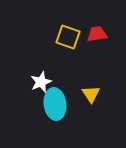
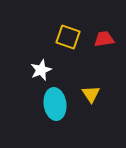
red trapezoid: moved 7 px right, 5 px down
white star: moved 12 px up
